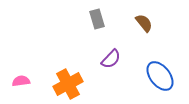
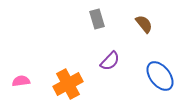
brown semicircle: moved 1 px down
purple semicircle: moved 1 px left, 2 px down
